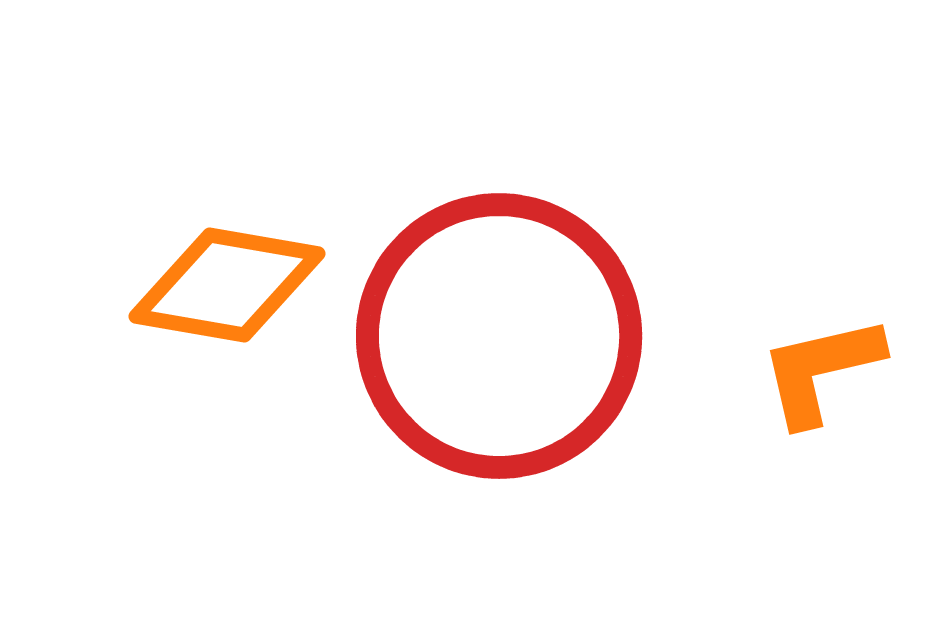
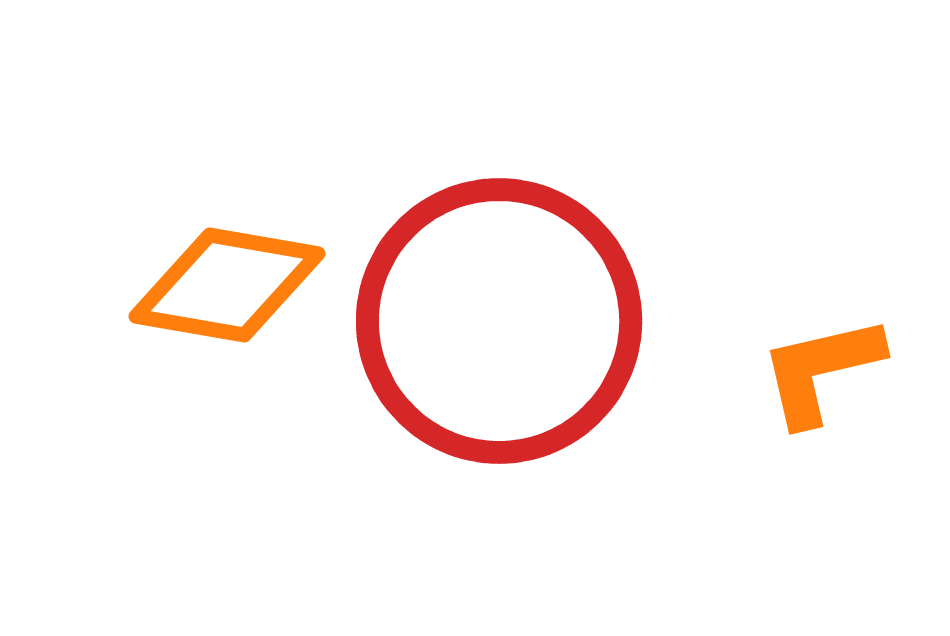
red circle: moved 15 px up
